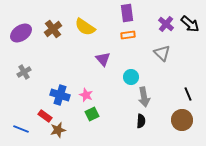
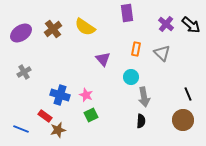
black arrow: moved 1 px right, 1 px down
orange rectangle: moved 8 px right, 14 px down; rotated 72 degrees counterclockwise
green square: moved 1 px left, 1 px down
brown circle: moved 1 px right
